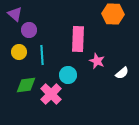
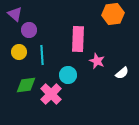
orange hexagon: rotated 10 degrees counterclockwise
